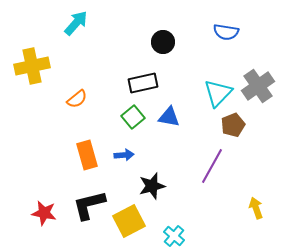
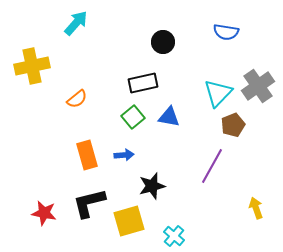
black L-shape: moved 2 px up
yellow square: rotated 12 degrees clockwise
